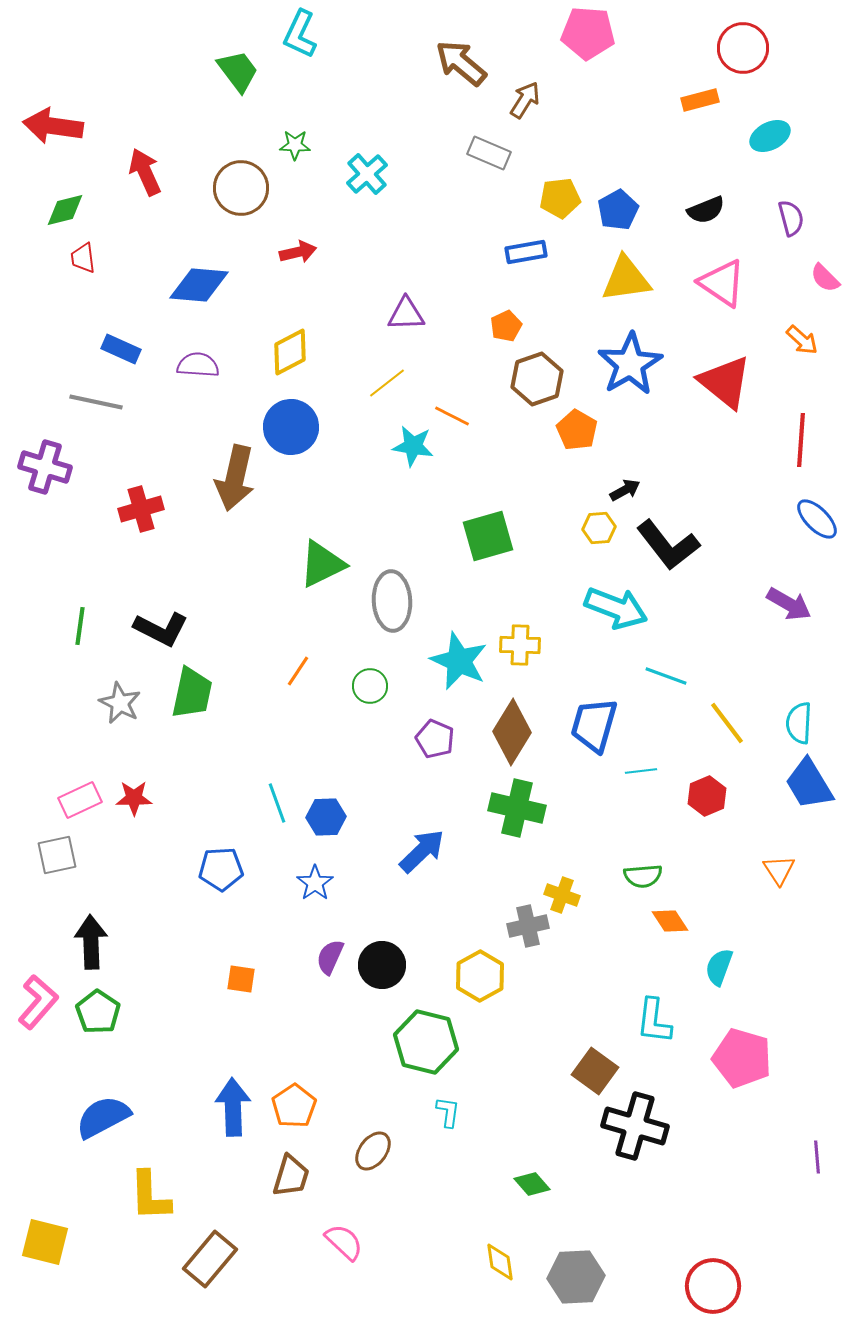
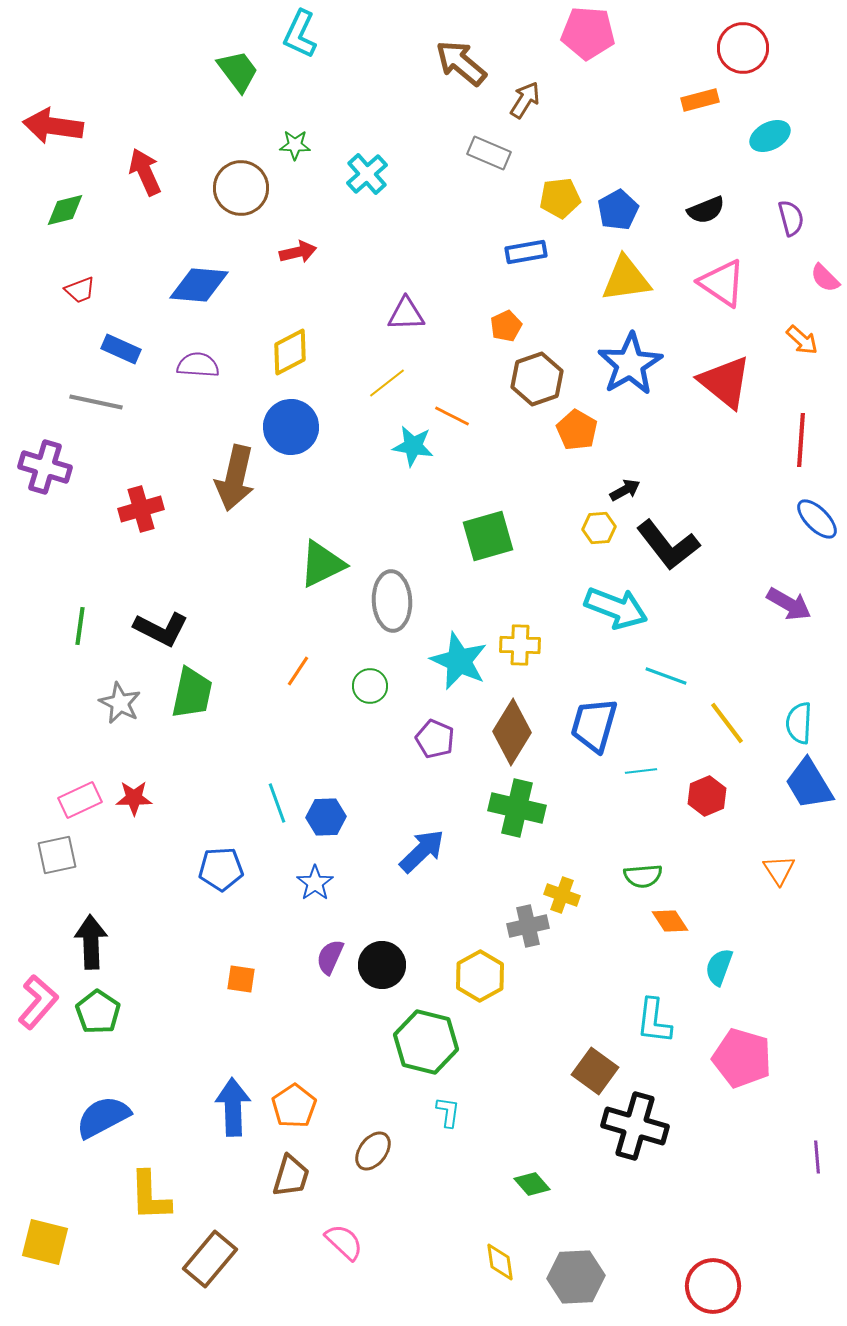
red trapezoid at (83, 258): moved 3 px left, 32 px down; rotated 104 degrees counterclockwise
